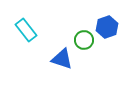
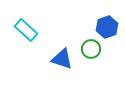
cyan rectangle: rotated 10 degrees counterclockwise
green circle: moved 7 px right, 9 px down
